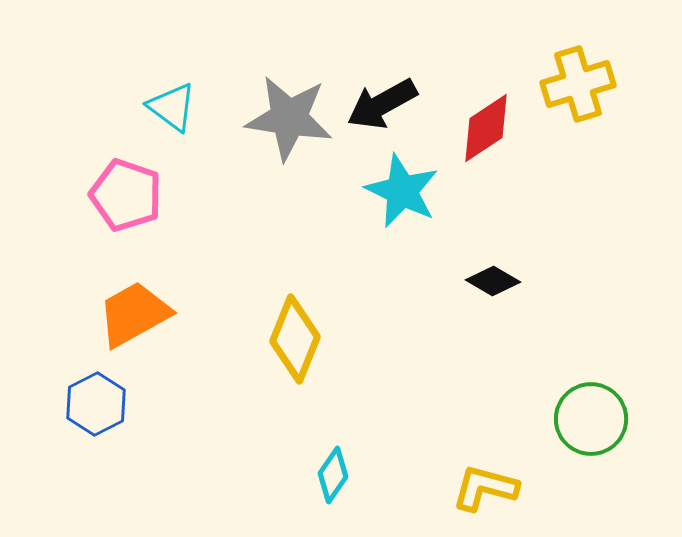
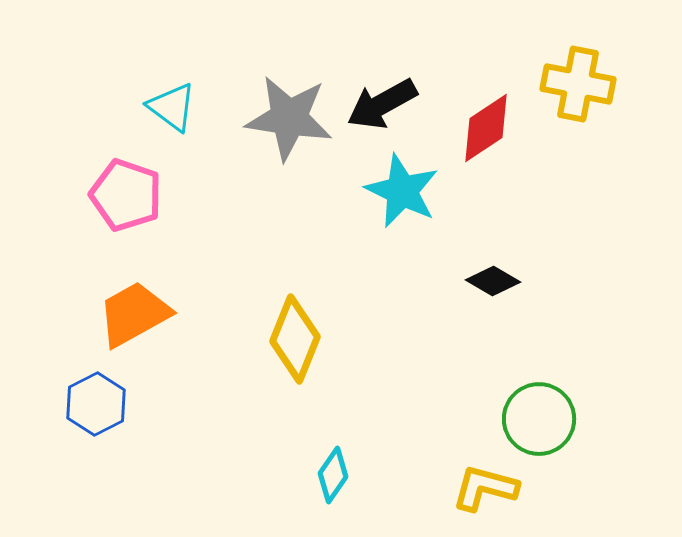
yellow cross: rotated 28 degrees clockwise
green circle: moved 52 px left
